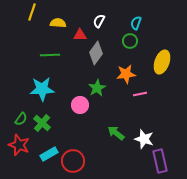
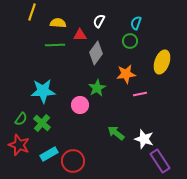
green line: moved 5 px right, 10 px up
cyan star: moved 1 px right, 2 px down
purple rectangle: rotated 20 degrees counterclockwise
